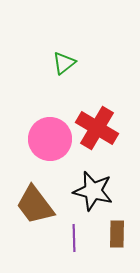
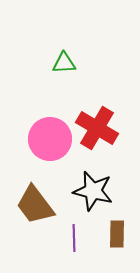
green triangle: rotated 35 degrees clockwise
